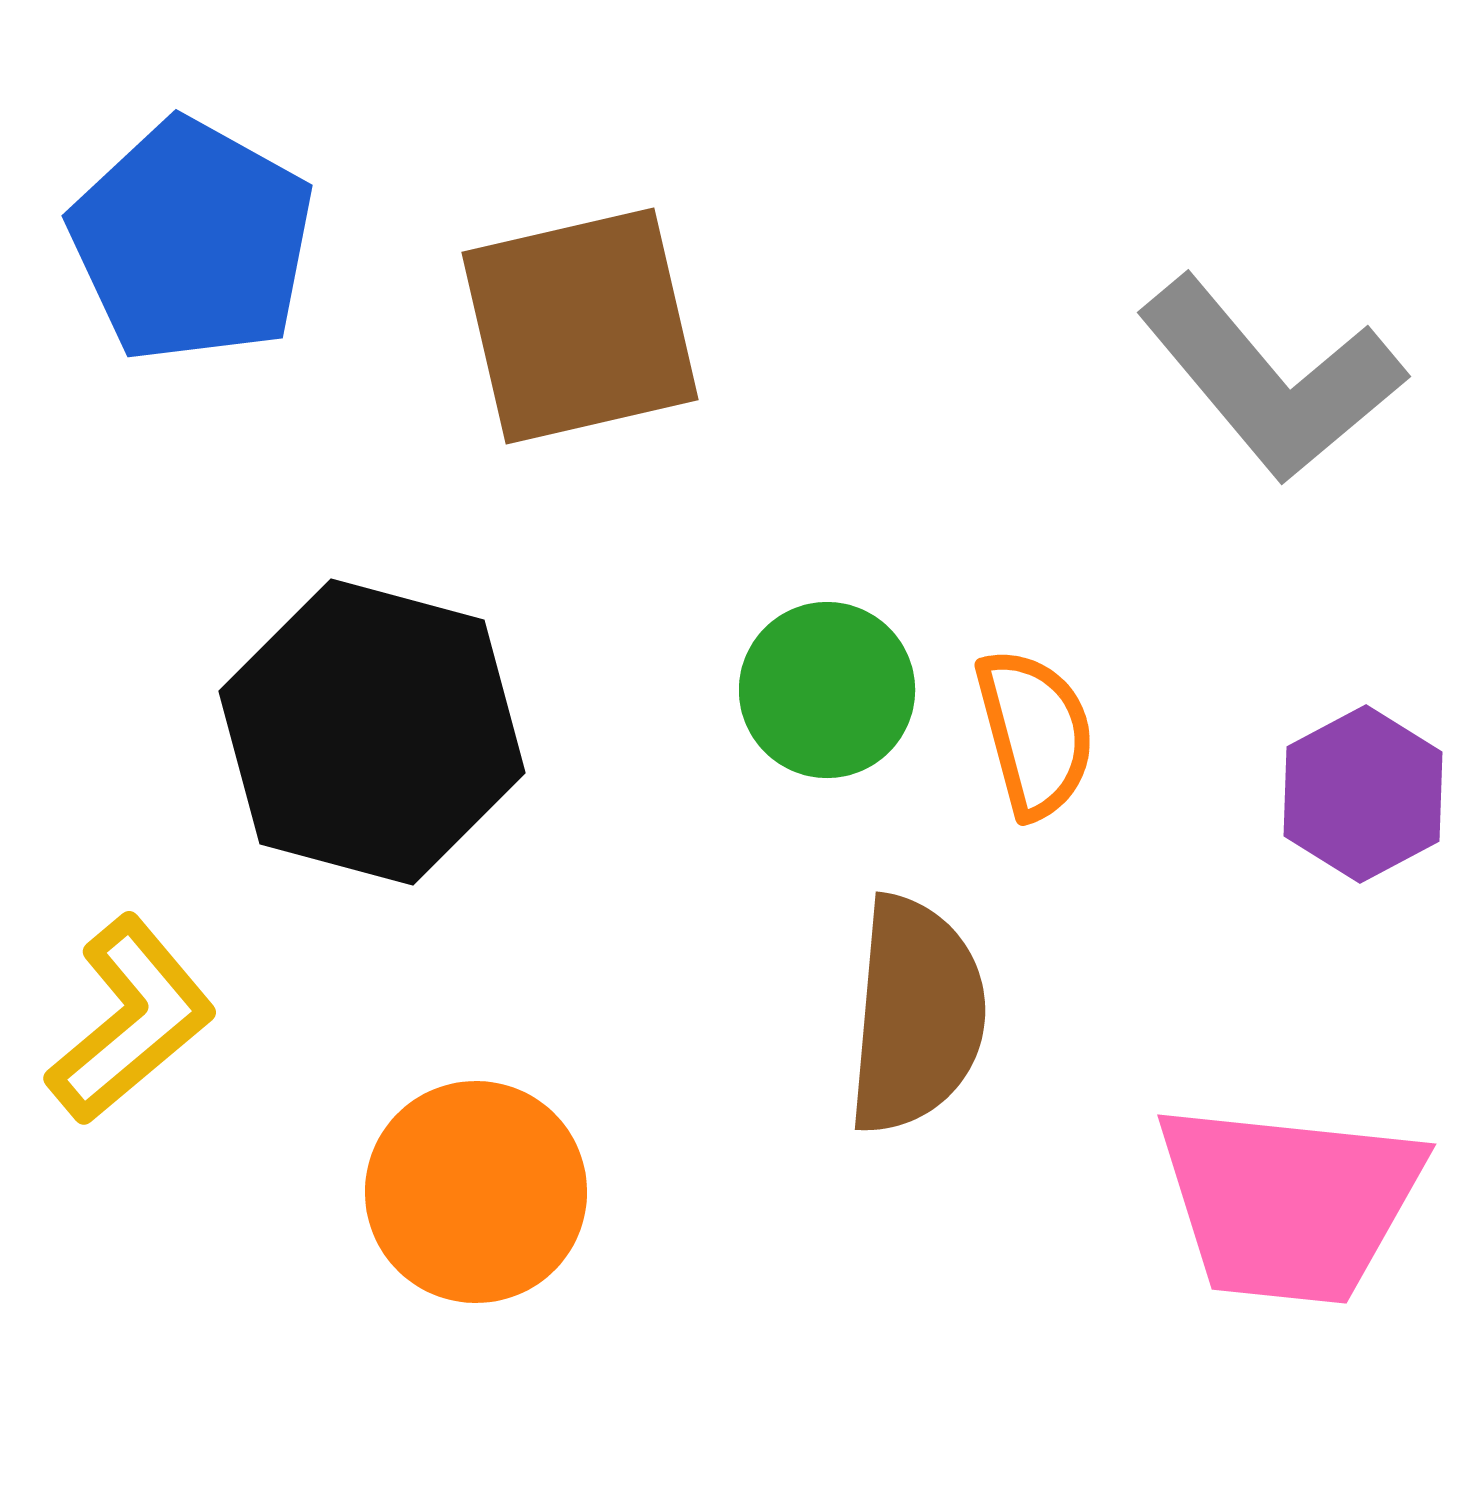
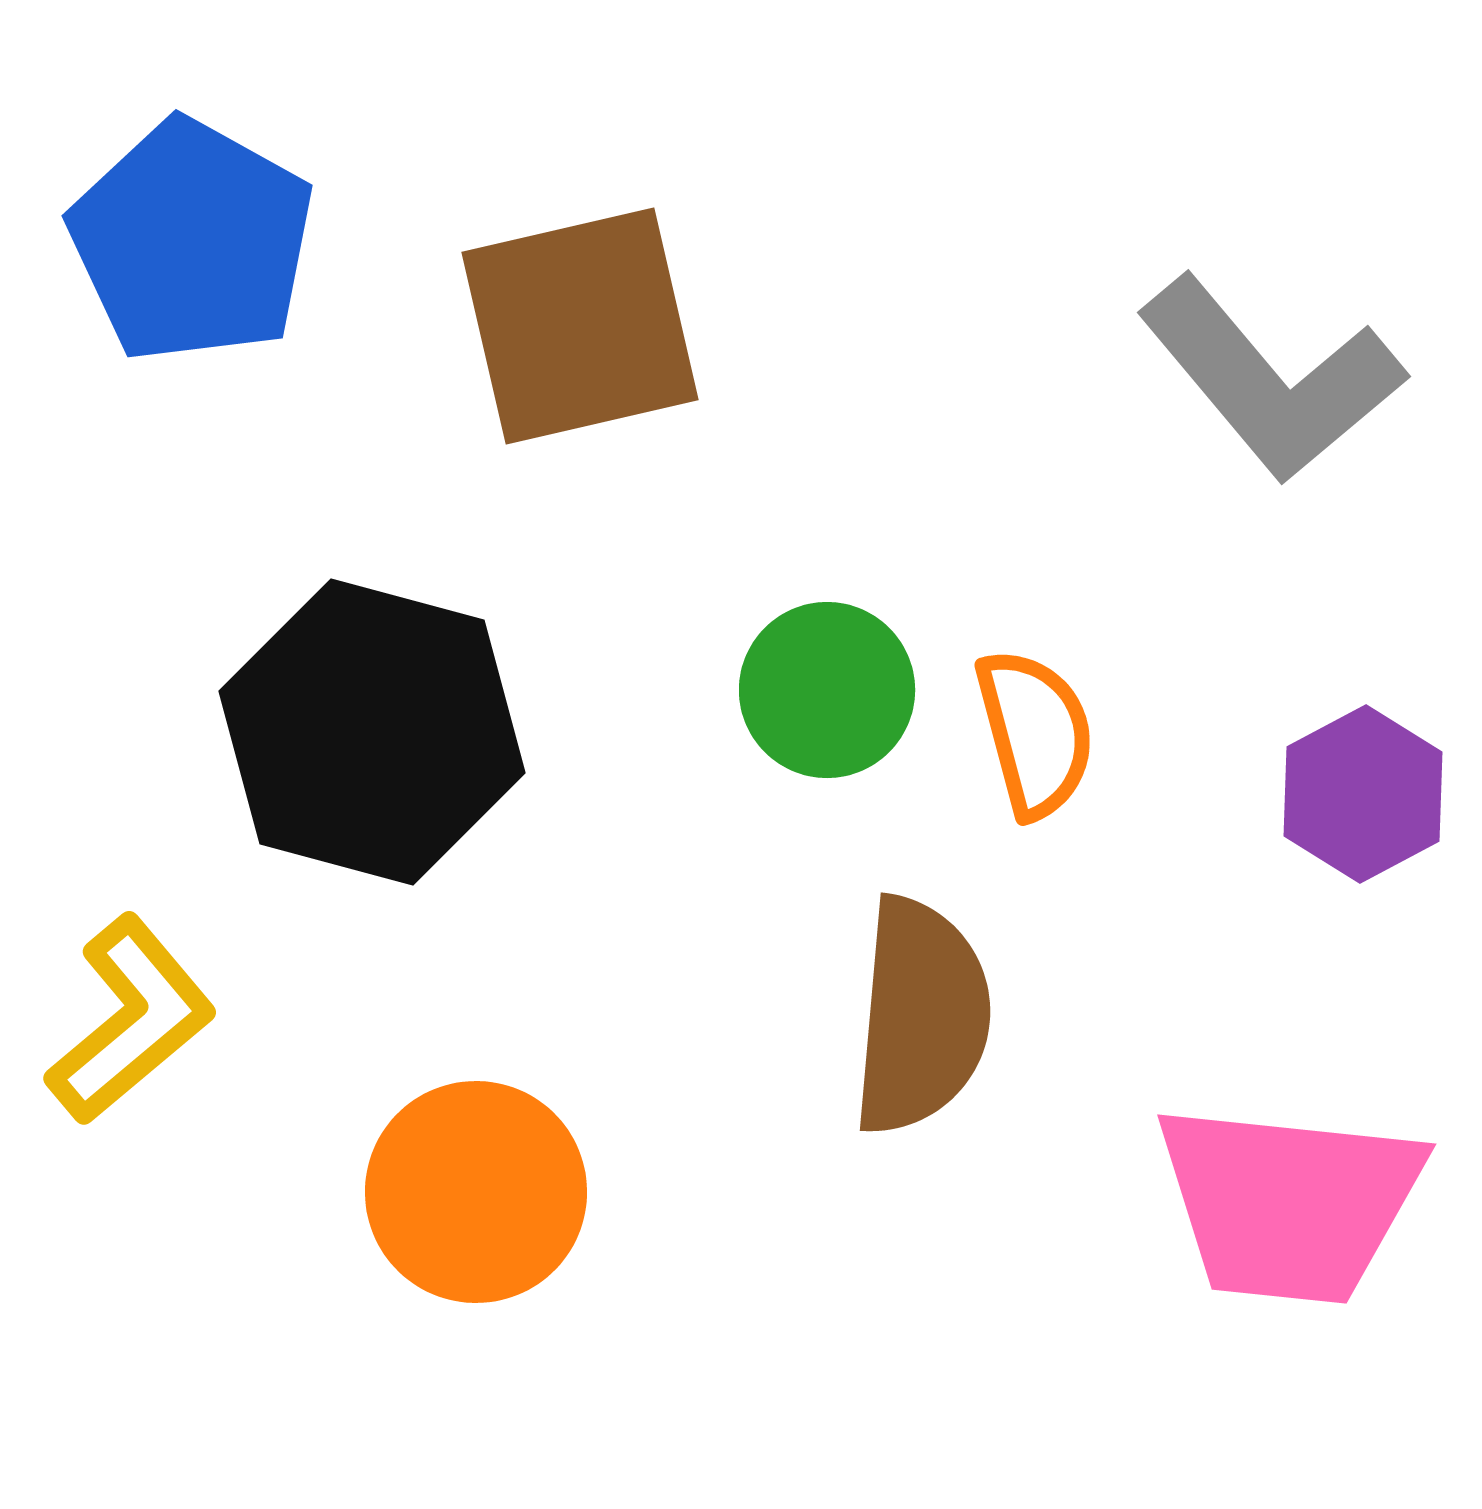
brown semicircle: moved 5 px right, 1 px down
